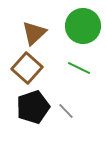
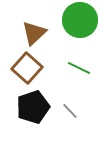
green circle: moved 3 px left, 6 px up
gray line: moved 4 px right
